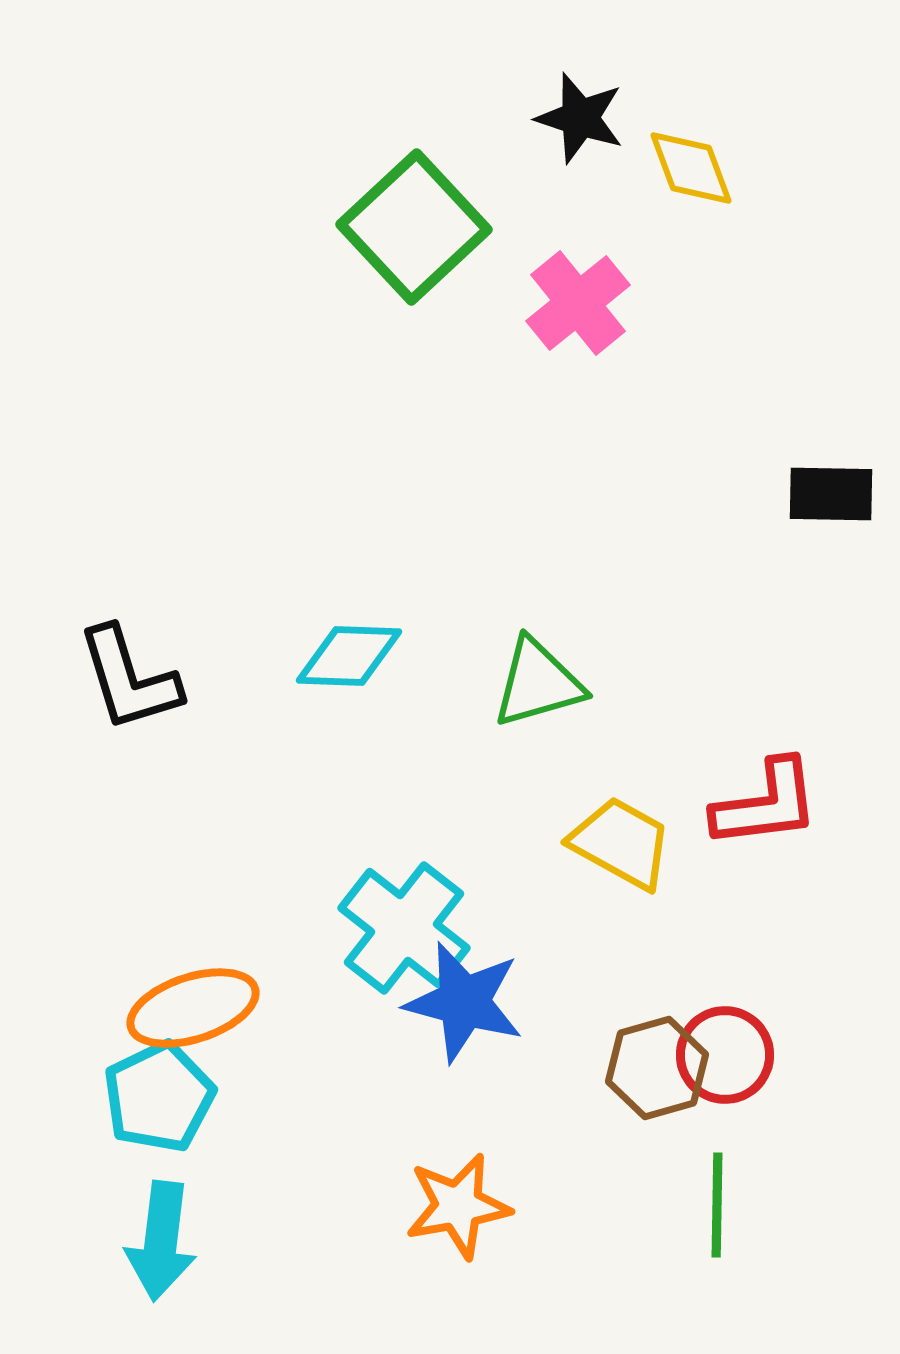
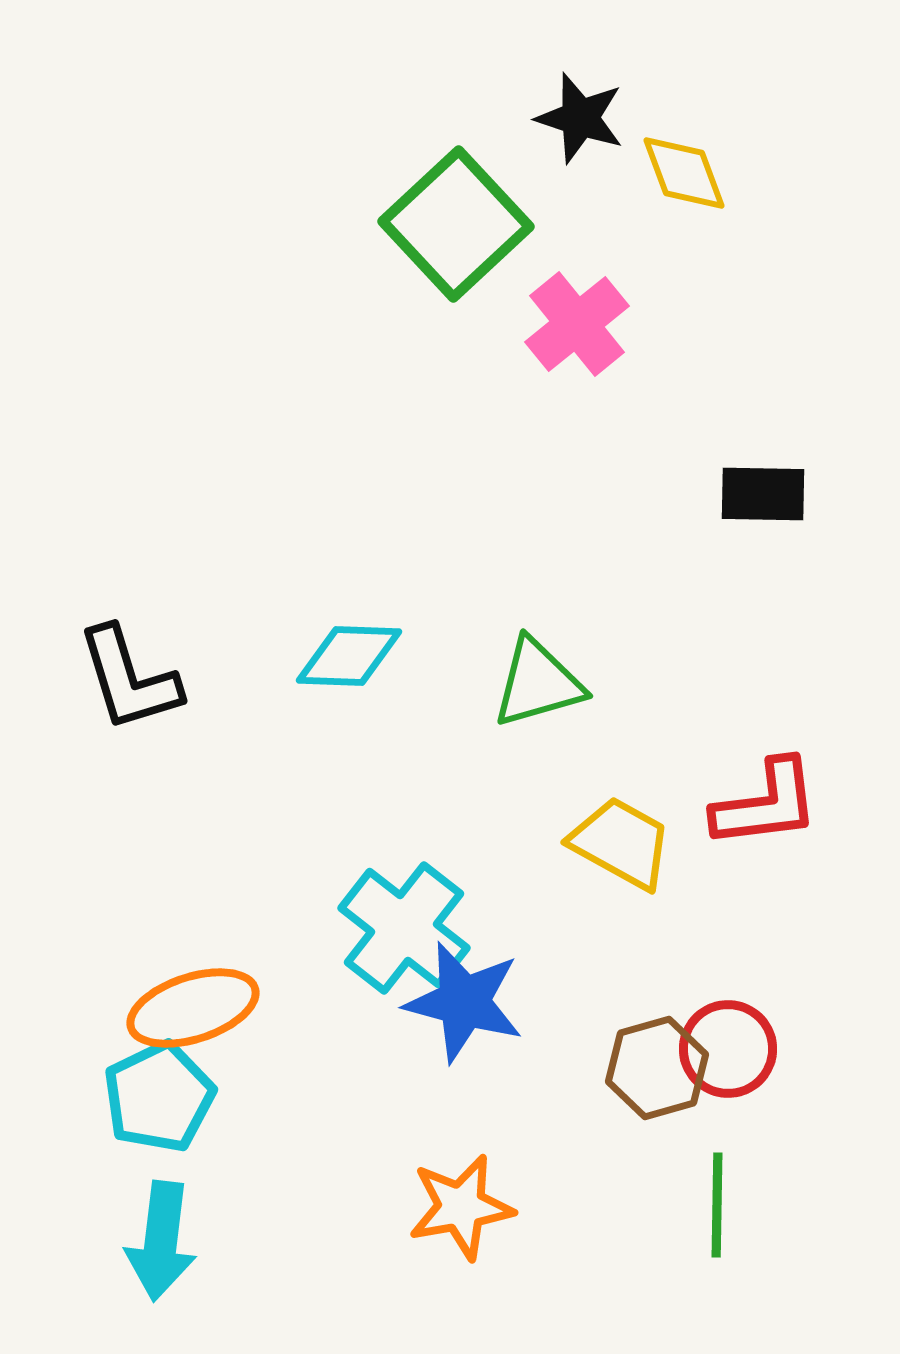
yellow diamond: moved 7 px left, 5 px down
green square: moved 42 px right, 3 px up
pink cross: moved 1 px left, 21 px down
black rectangle: moved 68 px left
red circle: moved 3 px right, 6 px up
orange star: moved 3 px right, 1 px down
